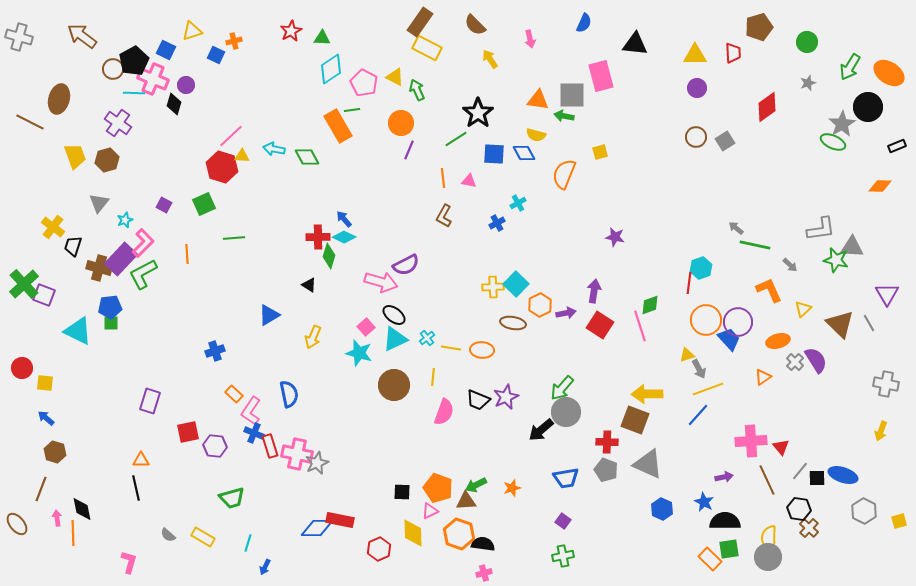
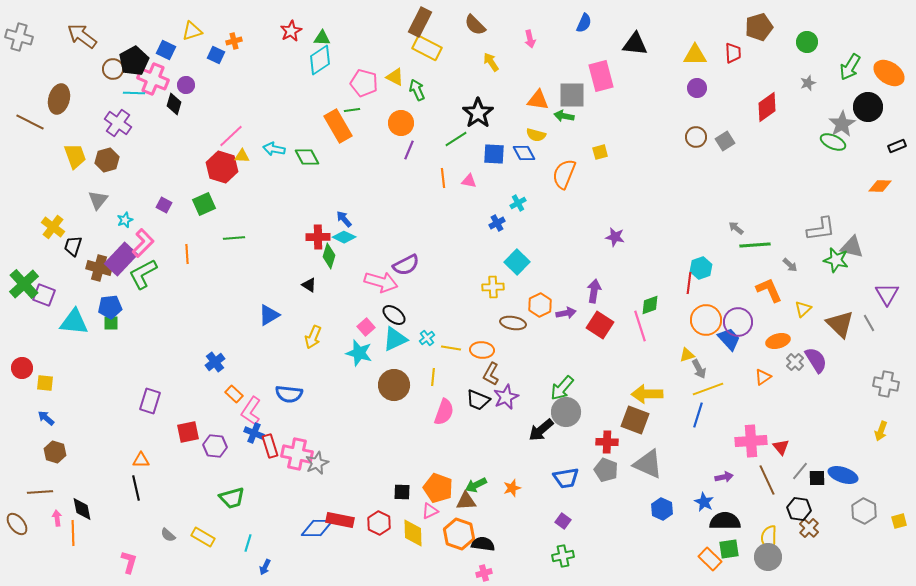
brown rectangle at (420, 22): rotated 8 degrees counterclockwise
yellow arrow at (490, 59): moved 1 px right, 3 px down
cyan diamond at (331, 69): moved 11 px left, 9 px up
pink pentagon at (364, 83): rotated 12 degrees counterclockwise
gray triangle at (99, 203): moved 1 px left, 3 px up
brown L-shape at (444, 216): moved 47 px right, 158 px down
green line at (755, 245): rotated 16 degrees counterclockwise
gray triangle at (852, 247): rotated 10 degrees clockwise
cyan square at (516, 284): moved 1 px right, 22 px up
cyan triangle at (78, 331): moved 4 px left, 9 px up; rotated 20 degrees counterclockwise
blue cross at (215, 351): moved 11 px down; rotated 18 degrees counterclockwise
blue semicircle at (289, 394): rotated 108 degrees clockwise
blue line at (698, 415): rotated 25 degrees counterclockwise
brown line at (41, 489): moved 1 px left, 3 px down; rotated 65 degrees clockwise
red hexagon at (379, 549): moved 26 px up; rotated 10 degrees counterclockwise
